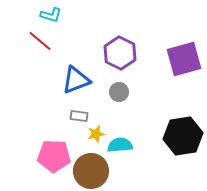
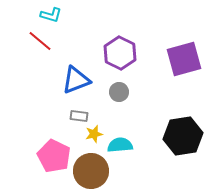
yellow star: moved 2 px left
pink pentagon: rotated 24 degrees clockwise
